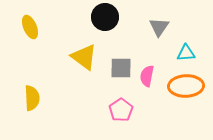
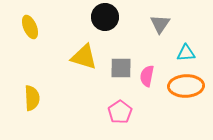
gray triangle: moved 1 px right, 3 px up
yellow triangle: rotated 20 degrees counterclockwise
pink pentagon: moved 1 px left, 2 px down
